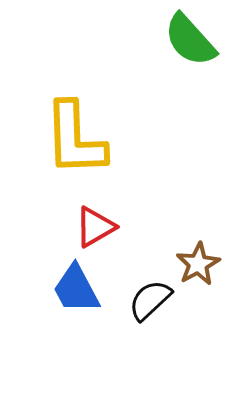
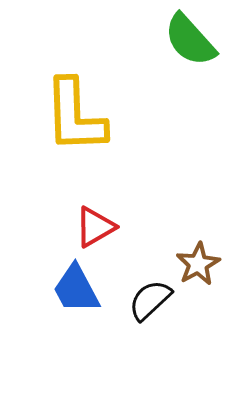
yellow L-shape: moved 23 px up
